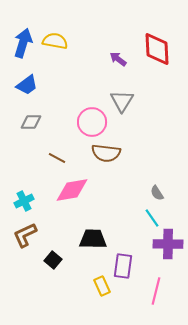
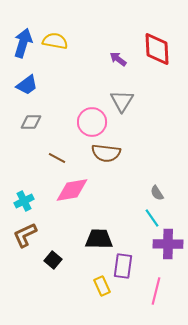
black trapezoid: moved 6 px right
